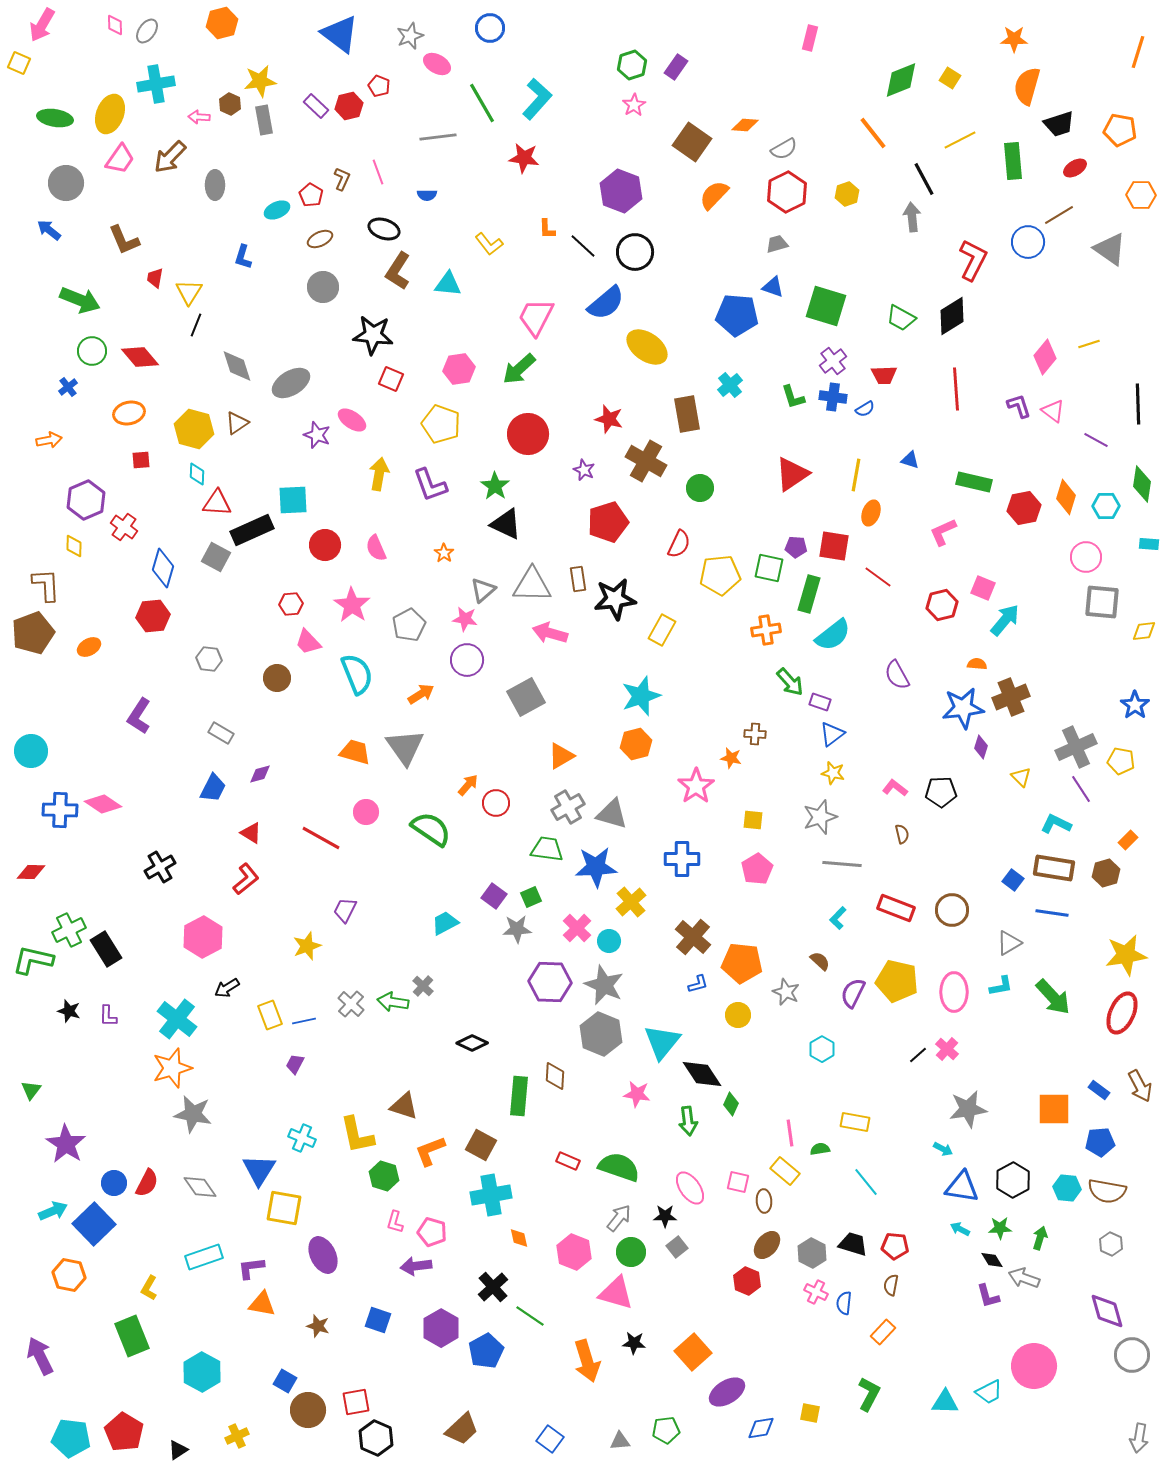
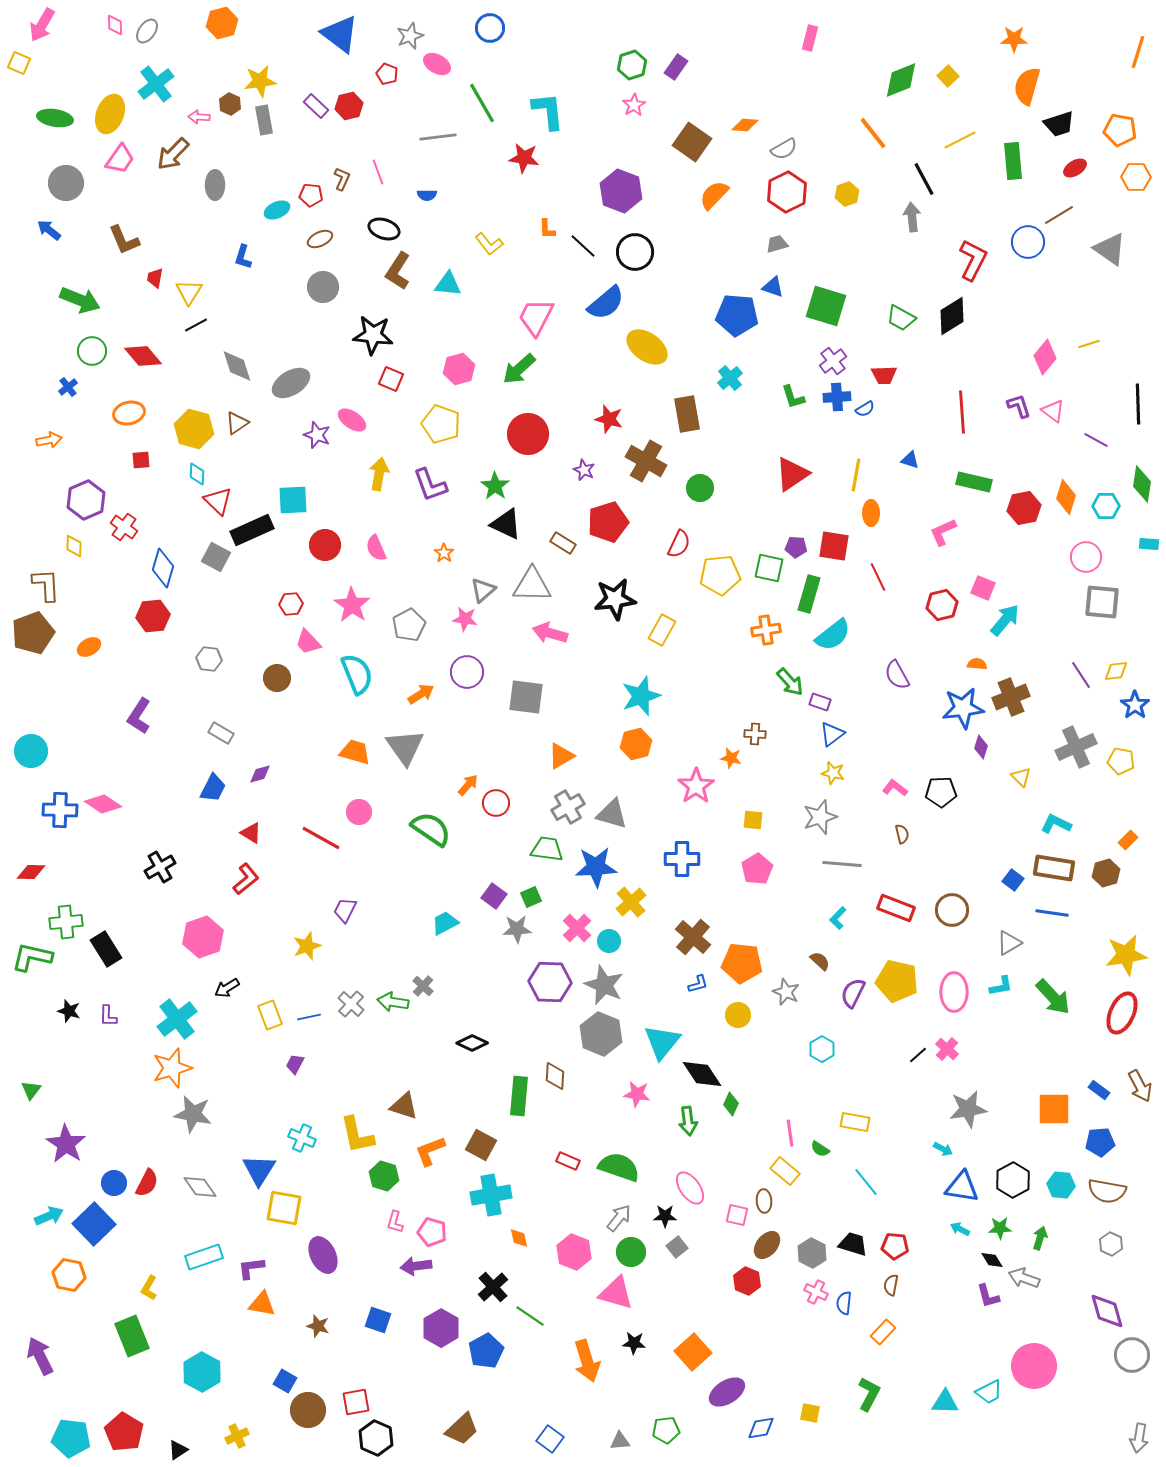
yellow square at (950, 78): moved 2 px left, 2 px up; rotated 15 degrees clockwise
cyan cross at (156, 84): rotated 27 degrees counterclockwise
red pentagon at (379, 86): moved 8 px right, 12 px up
cyan L-shape at (537, 99): moved 11 px right, 12 px down; rotated 48 degrees counterclockwise
brown arrow at (170, 157): moved 3 px right, 3 px up
red pentagon at (311, 195): rotated 25 degrees counterclockwise
orange hexagon at (1141, 195): moved 5 px left, 18 px up
black line at (196, 325): rotated 40 degrees clockwise
red diamond at (140, 357): moved 3 px right, 1 px up
pink hexagon at (459, 369): rotated 8 degrees counterclockwise
cyan cross at (730, 385): moved 7 px up
red line at (956, 389): moved 6 px right, 23 px down
blue cross at (833, 397): moved 4 px right; rotated 12 degrees counterclockwise
red triangle at (217, 503): moved 1 px right, 2 px up; rotated 40 degrees clockwise
orange ellipse at (871, 513): rotated 20 degrees counterclockwise
red line at (878, 577): rotated 28 degrees clockwise
brown rectangle at (578, 579): moved 15 px left, 36 px up; rotated 50 degrees counterclockwise
yellow diamond at (1144, 631): moved 28 px left, 40 px down
purple circle at (467, 660): moved 12 px down
gray square at (526, 697): rotated 36 degrees clockwise
purple line at (1081, 789): moved 114 px up
pink circle at (366, 812): moved 7 px left
green cross at (69, 930): moved 3 px left, 8 px up; rotated 20 degrees clockwise
pink hexagon at (203, 937): rotated 9 degrees clockwise
green L-shape at (33, 960): moved 1 px left, 3 px up
cyan cross at (177, 1019): rotated 15 degrees clockwise
blue line at (304, 1021): moved 5 px right, 4 px up
green semicircle at (820, 1149): rotated 138 degrees counterclockwise
pink square at (738, 1182): moved 1 px left, 33 px down
cyan hexagon at (1067, 1188): moved 6 px left, 3 px up
cyan arrow at (53, 1211): moved 4 px left, 5 px down
